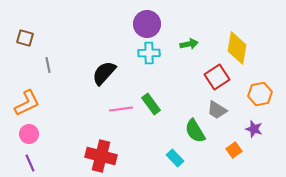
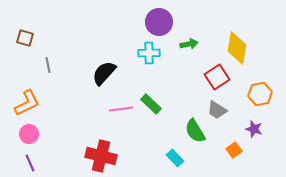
purple circle: moved 12 px right, 2 px up
green rectangle: rotated 10 degrees counterclockwise
